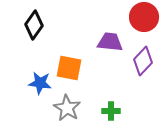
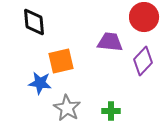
black diamond: moved 3 px up; rotated 40 degrees counterclockwise
orange square: moved 8 px left, 7 px up; rotated 24 degrees counterclockwise
